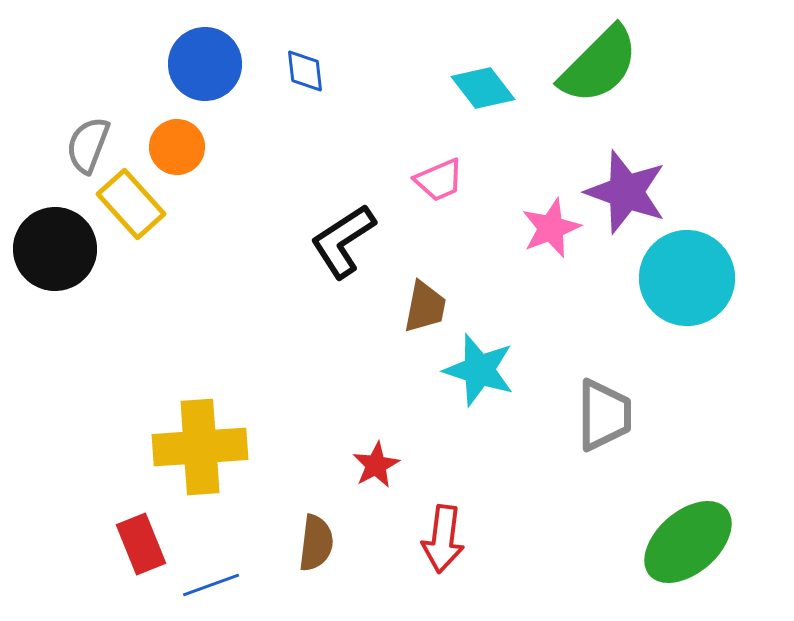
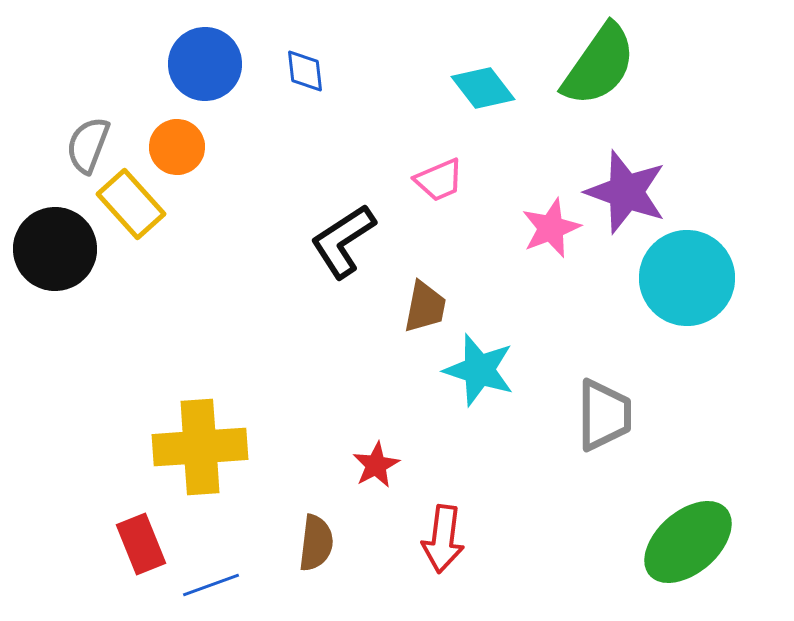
green semicircle: rotated 10 degrees counterclockwise
